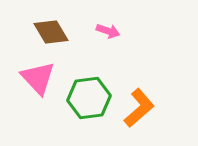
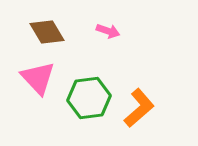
brown diamond: moved 4 px left
